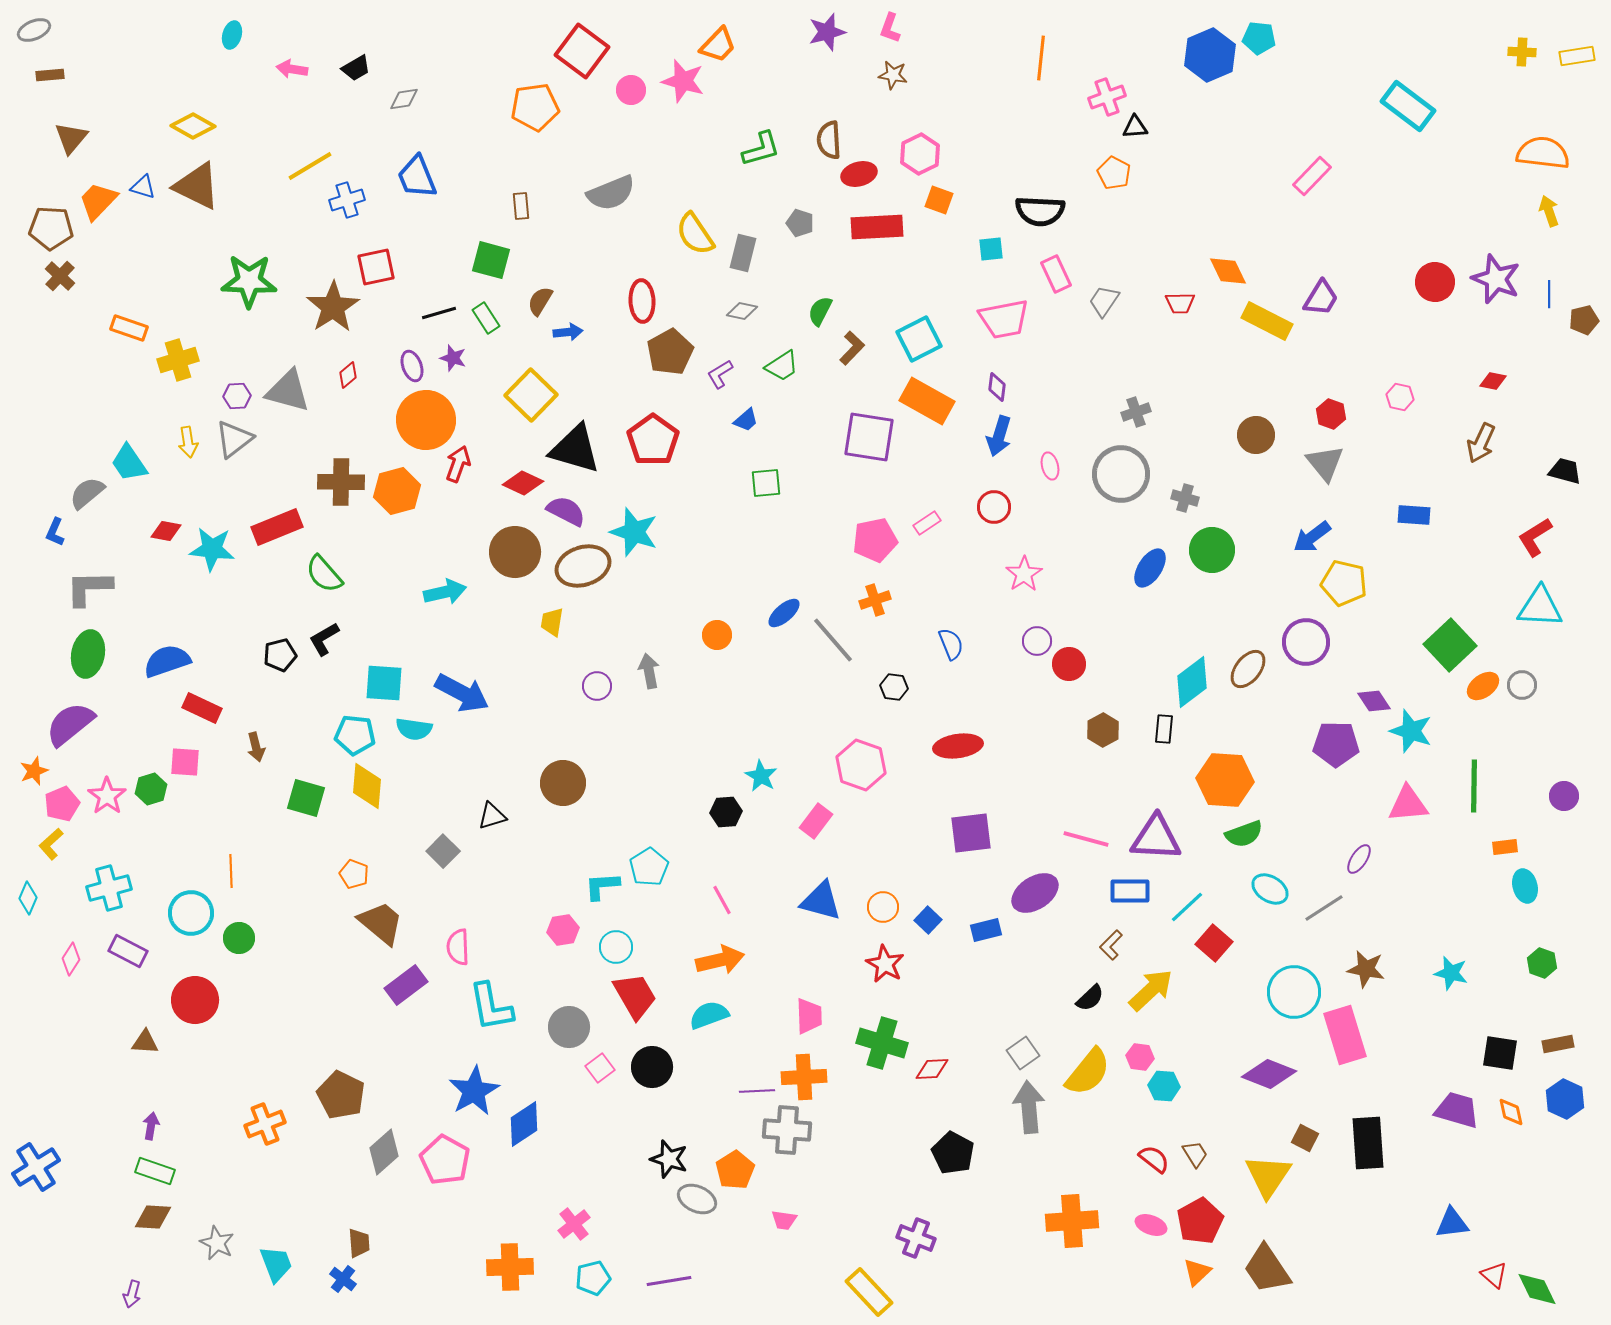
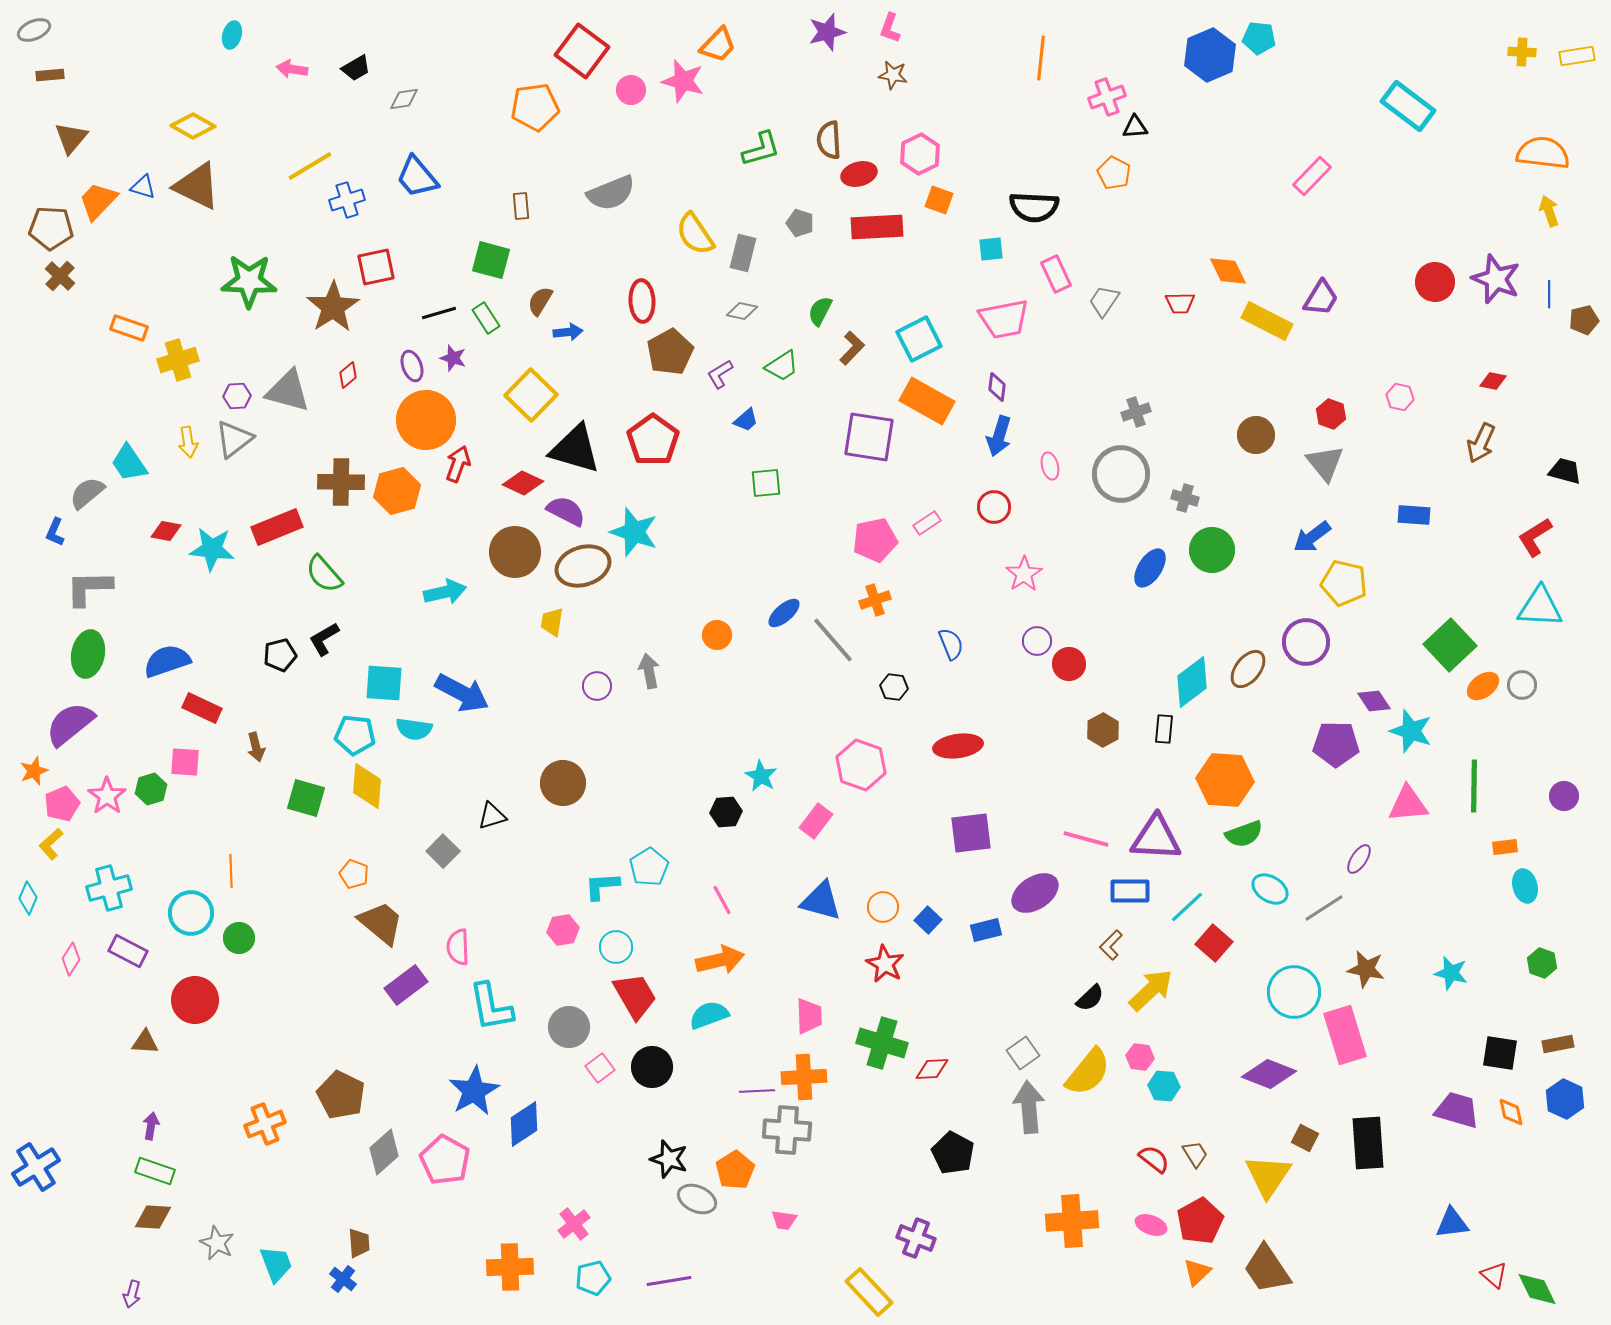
blue trapezoid at (417, 177): rotated 18 degrees counterclockwise
black semicircle at (1040, 211): moved 6 px left, 4 px up
